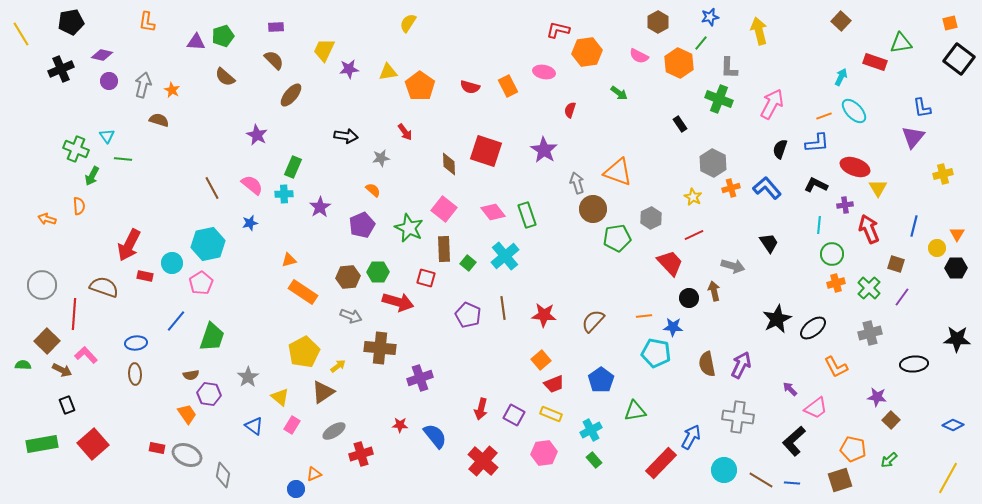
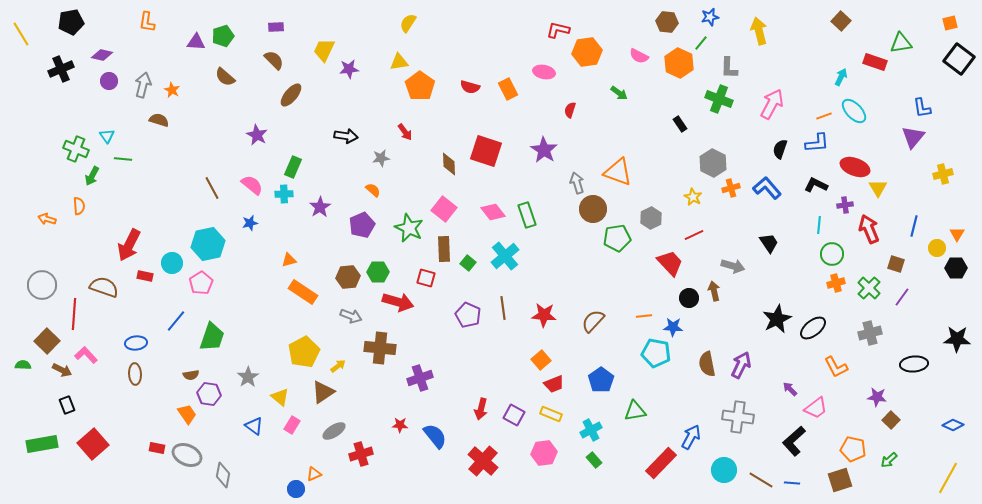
brown hexagon at (658, 22): moved 9 px right; rotated 25 degrees counterclockwise
yellow triangle at (388, 72): moved 11 px right, 10 px up
orange rectangle at (508, 86): moved 3 px down
